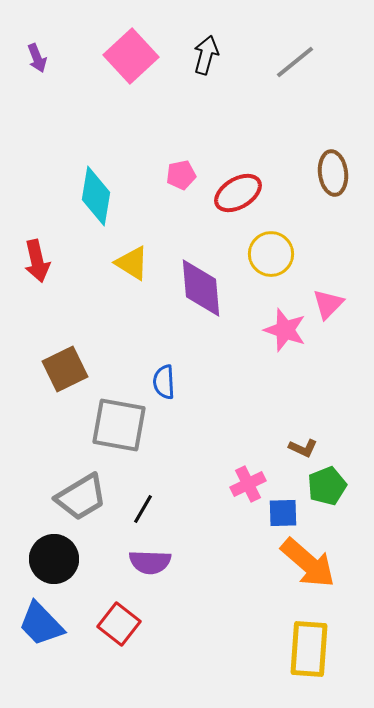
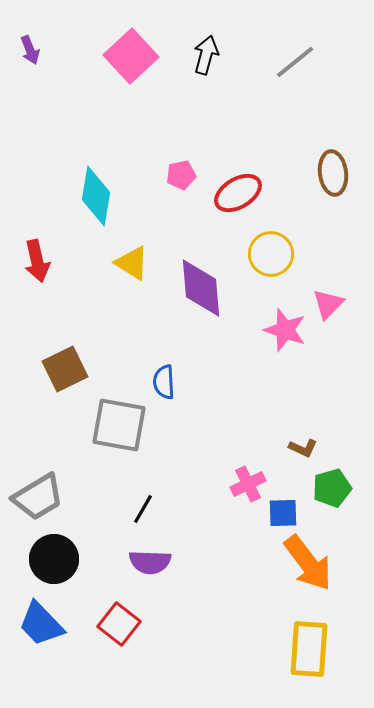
purple arrow: moved 7 px left, 8 px up
green pentagon: moved 5 px right, 2 px down; rotated 6 degrees clockwise
gray trapezoid: moved 43 px left
orange arrow: rotated 12 degrees clockwise
